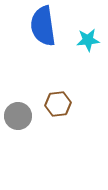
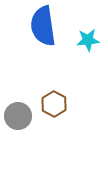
brown hexagon: moved 4 px left; rotated 25 degrees counterclockwise
